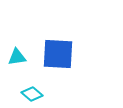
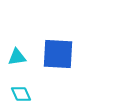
cyan diamond: moved 11 px left; rotated 25 degrees clockwise
